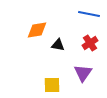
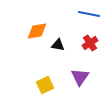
orange diamond: moved 1 px down
purple triangle: moved 3 px left, 4 px down
yellow square: moved 7 px left; rotated 24 degrees counterclockwise
